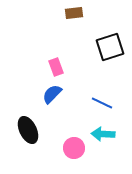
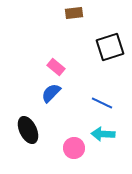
pink rectangle: rotated 30 degrees counterclockwise
blue semicircle: moved 1 px left, 1 px up
